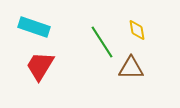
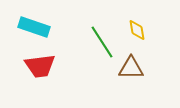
red trapezoid: rotated 128 degrees counterclockwise
